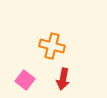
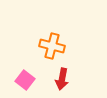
red arrow: moved 1 px left
